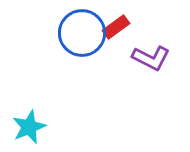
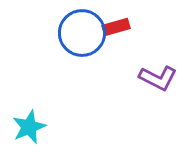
red rectangle: rotated 20 degrees clockwise
purple L-shape: moved 7 px right, 20 px down
